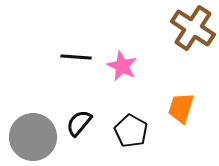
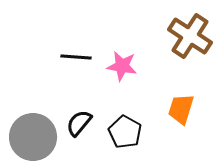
brown cross: moved 3 px left, 8 px down
pink star: rotated 16 degrees counterclockwise
orange trapezoid: moved 1 px down
black pentagon: moved 6 px left, 1 px down
